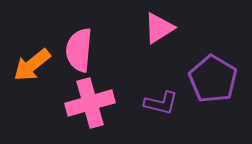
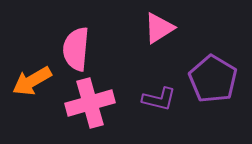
pink semicircle: moved 3 px left, 1 px up
orange arrow: moved 16 px down; rotated 9 degrees clockwise
purple L-shape: moved 2 px left, 4 px up
